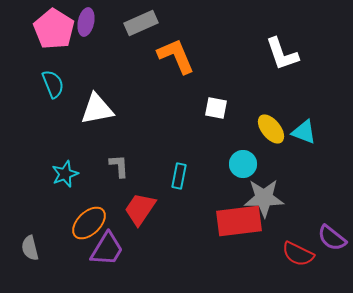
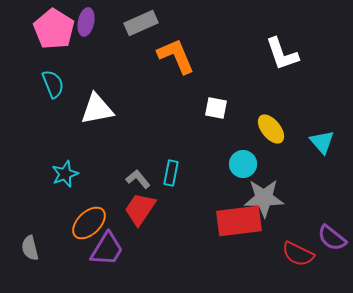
cyan triangle: moved 18 px right, 10 px down; rotated 28 degrees clockwise
gray L-shape: moved 19 px right, 13 px down; rotated 35 degrees counterclockwise
cyan rectangle: moved 8 px left, 3 px up
